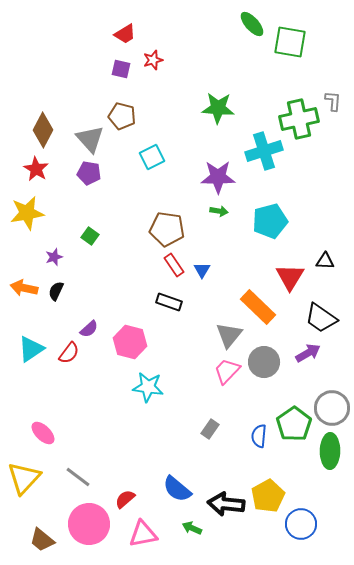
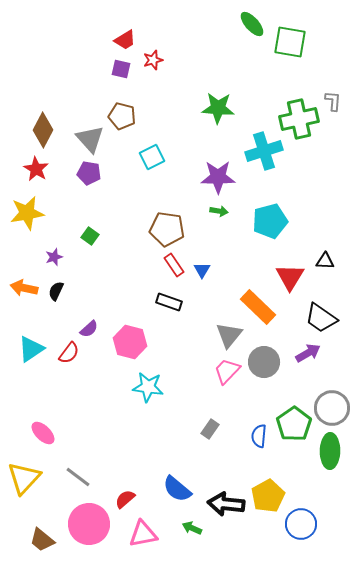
red trapezoid at (125, 34): moved 6 px down
